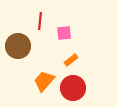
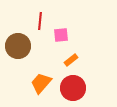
pink square: moved 3 px left, 2 px down
orange trapezoid: moved 3 px left, 2 px down
